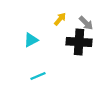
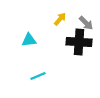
cyan triangle: moved 2 px left; rotated 21 degrees clockwise
